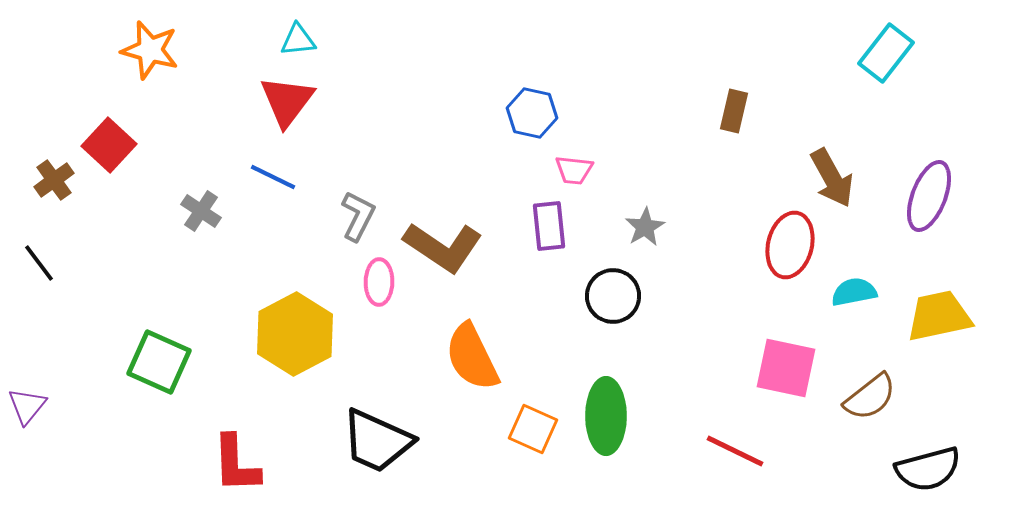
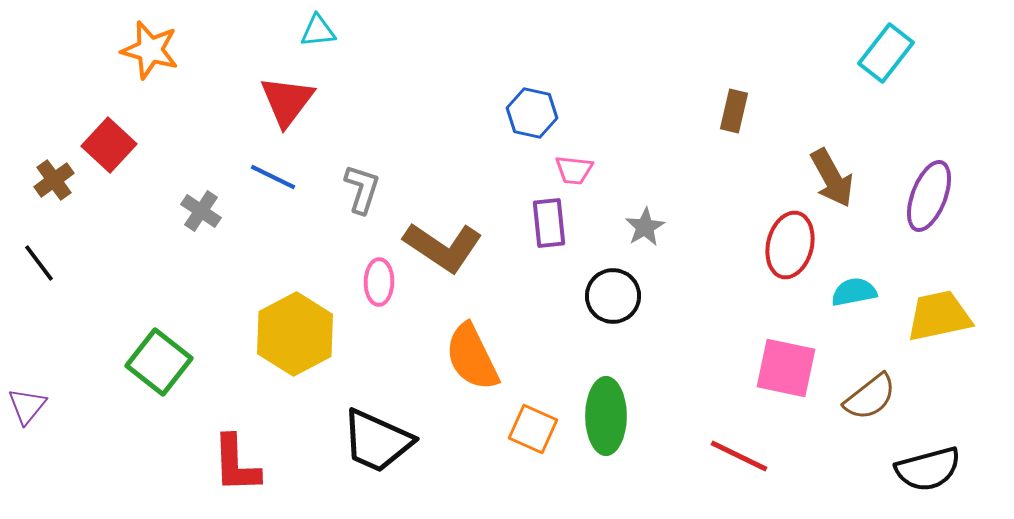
cyan triangle: moved 20 px right, 9 px up
gray L-shape: moved 4 px right, 27 px up; rotated 9 degrees counterclockwise
purple rectangle: moved 3 px up
green square: rotated 14 degrees clockwise
red line: moved 4 px right, 5 px down
